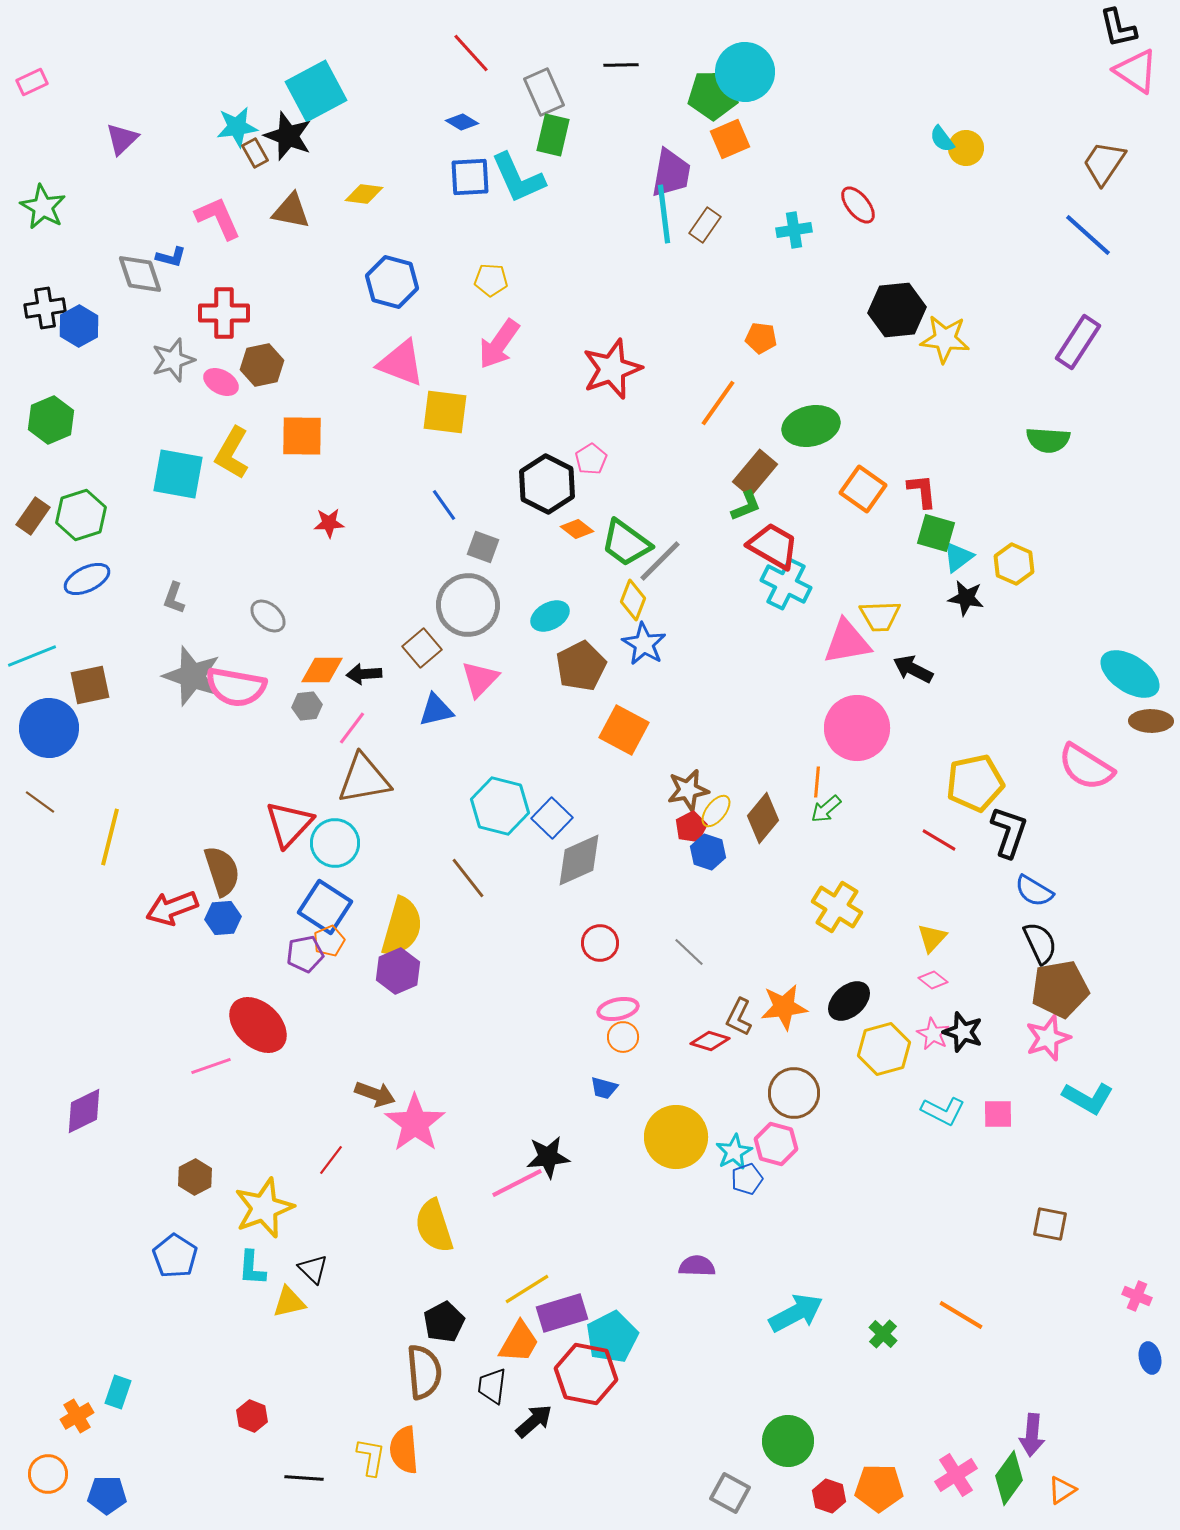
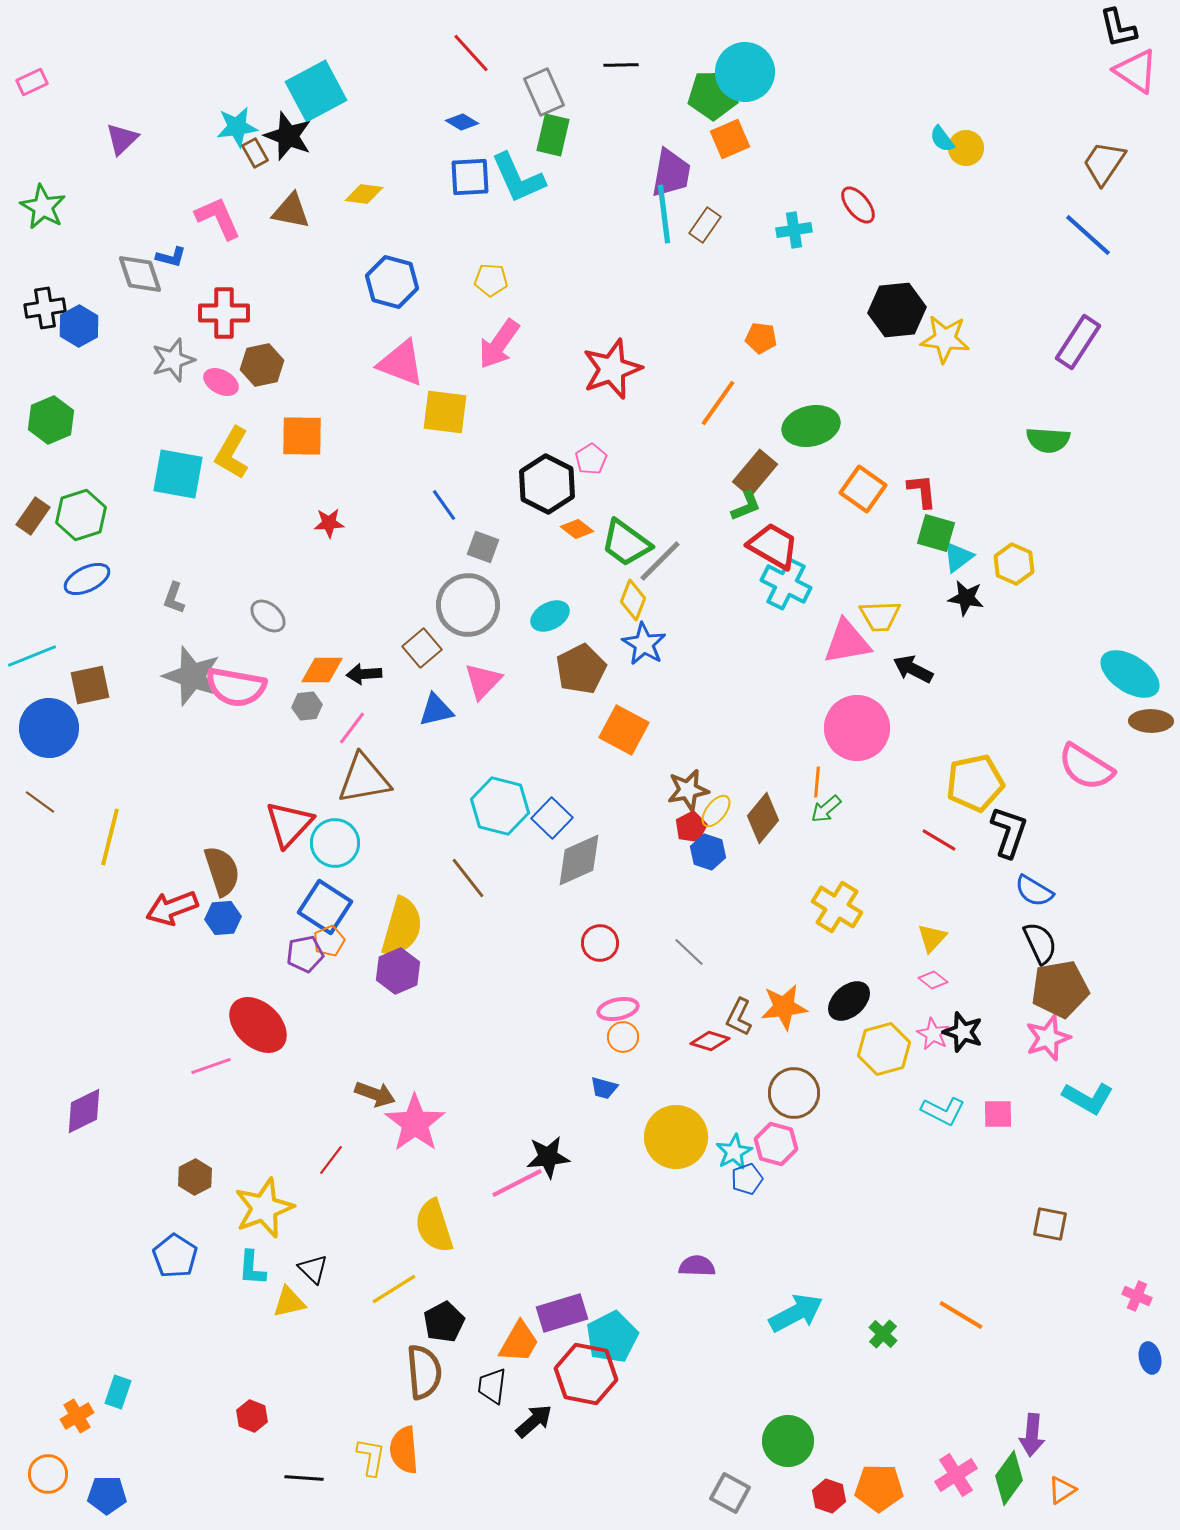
brown pentagon at (581, 666): moved 3 px down
pink triangle at (480, 679): moved 3 px right, 2 px down
yellow line at (527, 1289): moved 133 px left
